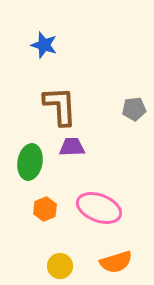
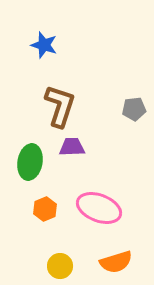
brown L-shape: rotated 21 degrees clockwise
